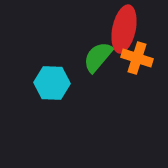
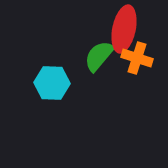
green semicircle: moved 1 px right, 1 px up
